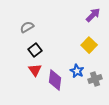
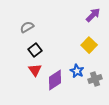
purple diamond: rotated 50 degrees clockwise
